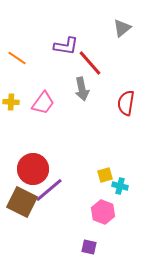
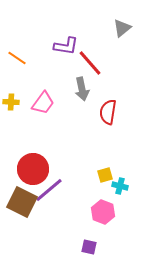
red semicircle: moved 18 px left, 9 px down
